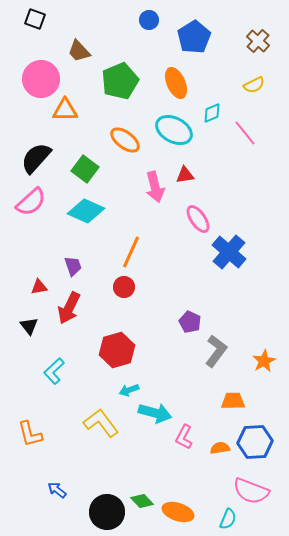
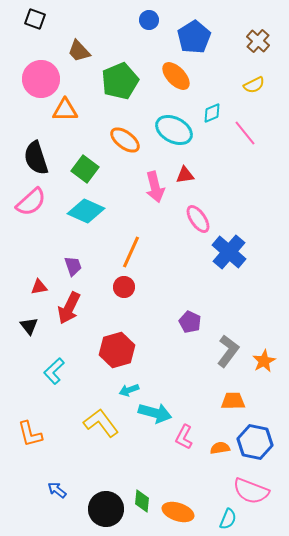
orange ellipse at (176, 83): moved 7 px up; rotated 20 degrees counterclockwise
black semicircle at (36, 158): rotated 60 degrees counterclockwise
gray L-shape at (216, 351): moved 12 px right
blue hexagon at (255, 442): rotated 16 degrees clockwise
green diamond at (142, 501): rotated 50 degrees clockwise
black circle at (107, 512): moved 1 px left, 3 px up
